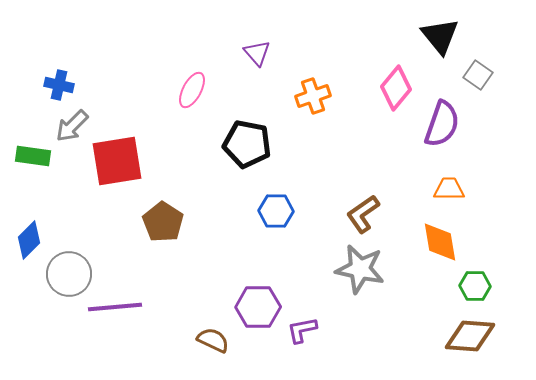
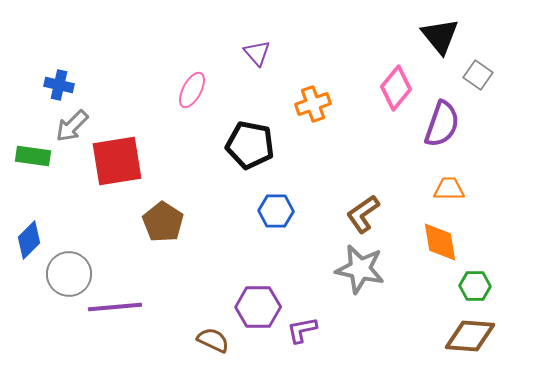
orange cross: moved 8 px down
black pentagon: moved 3 px right, 1 px down
